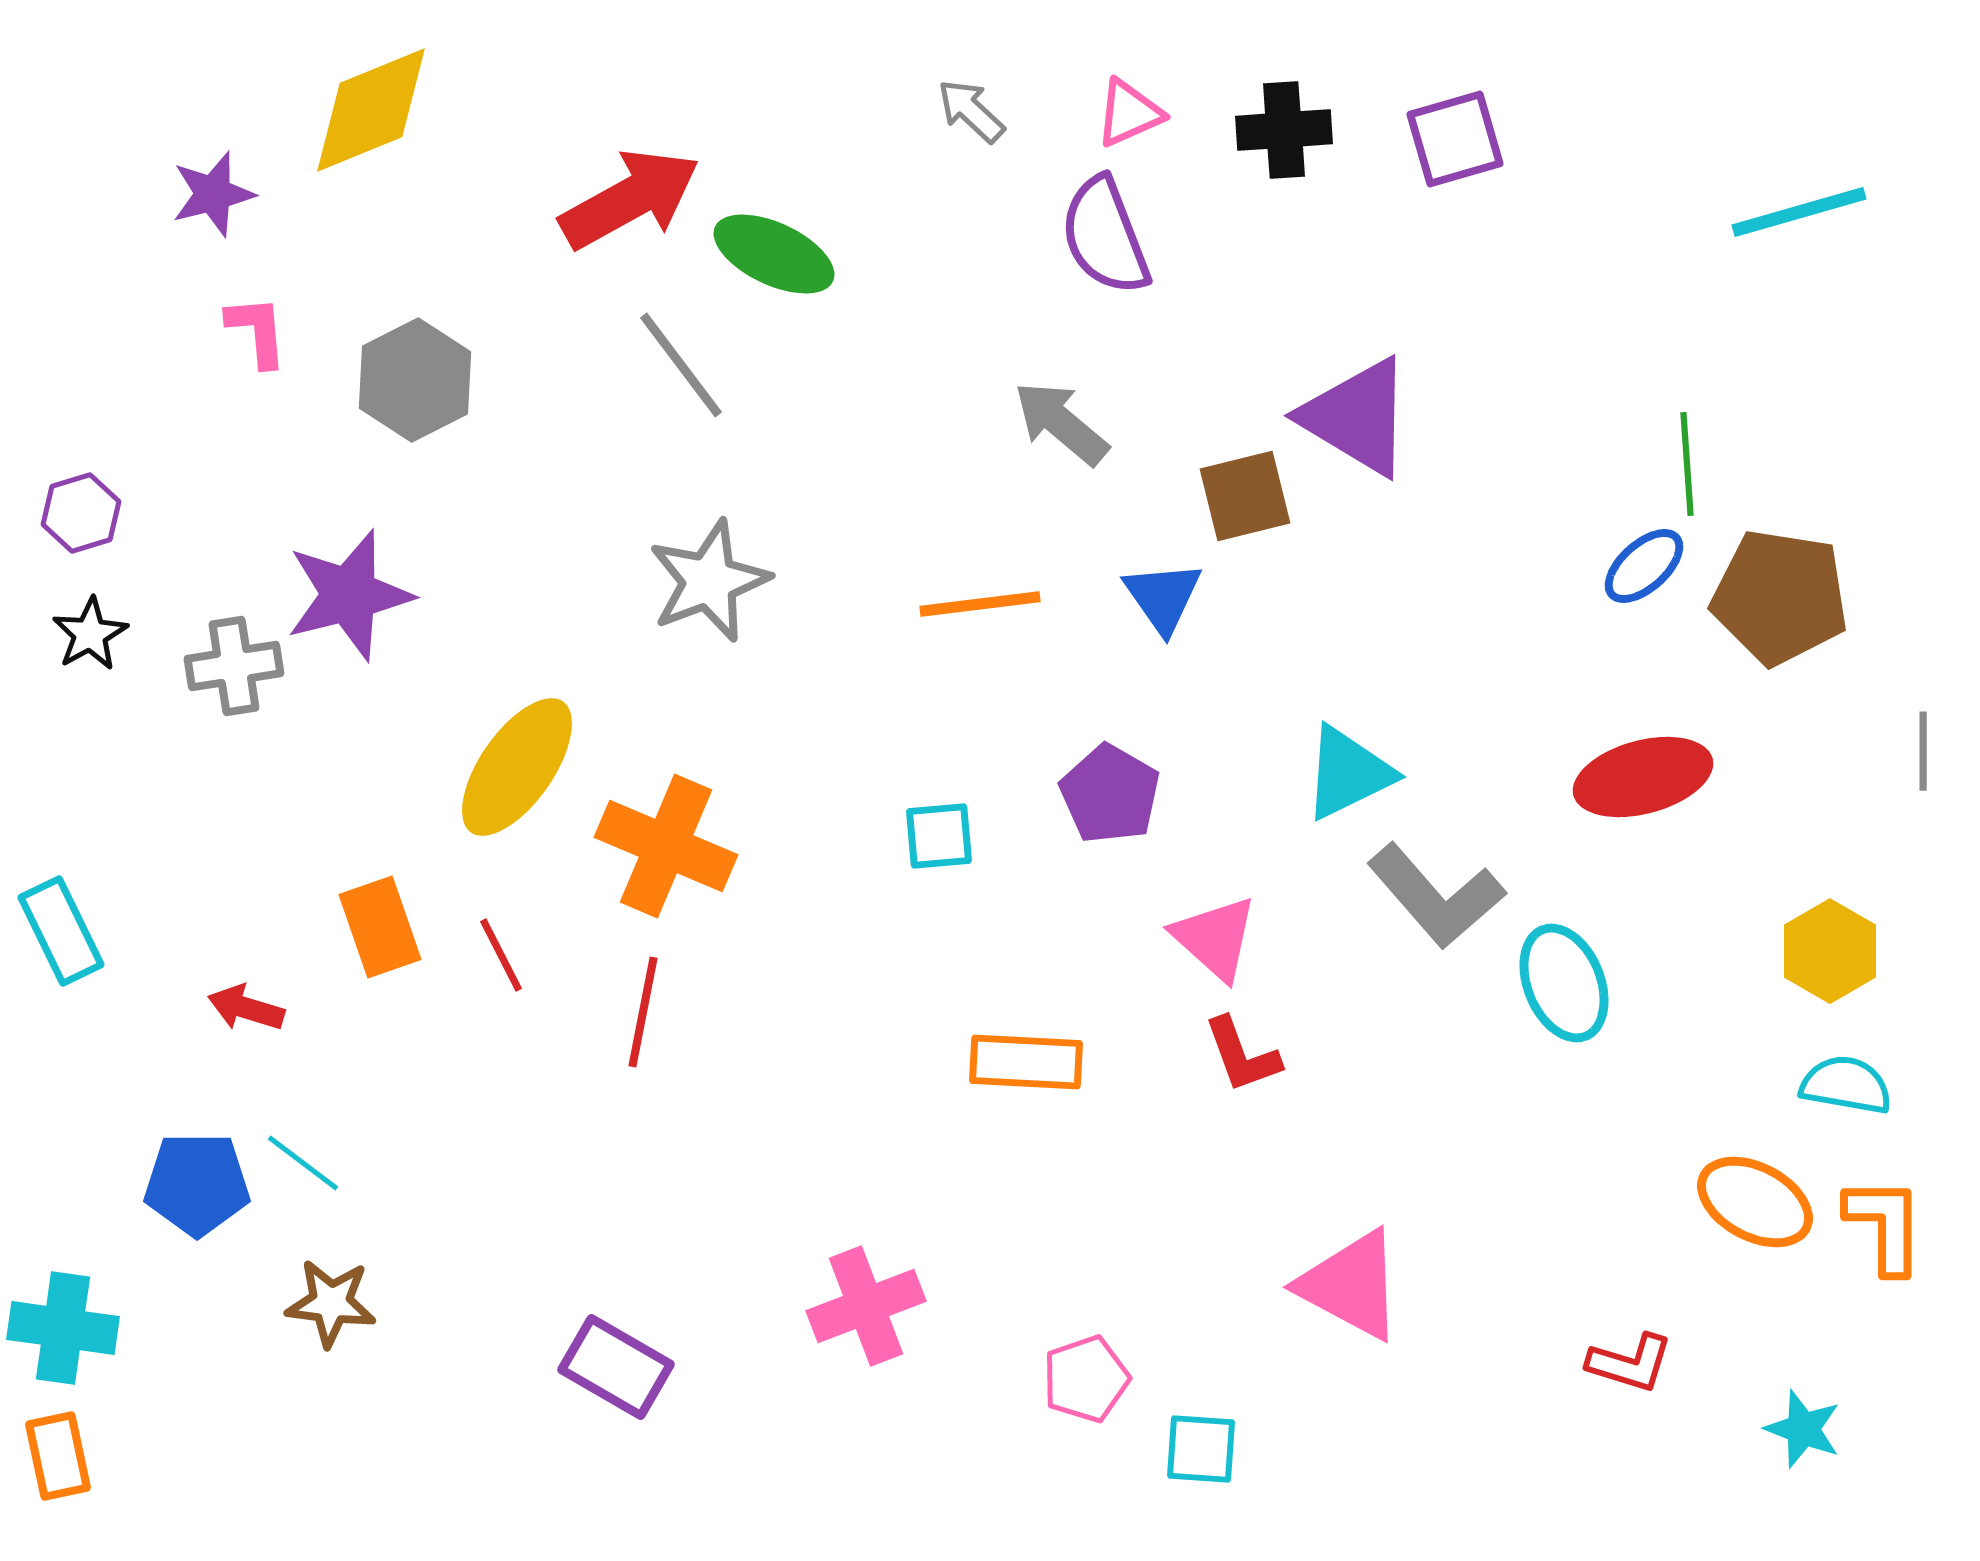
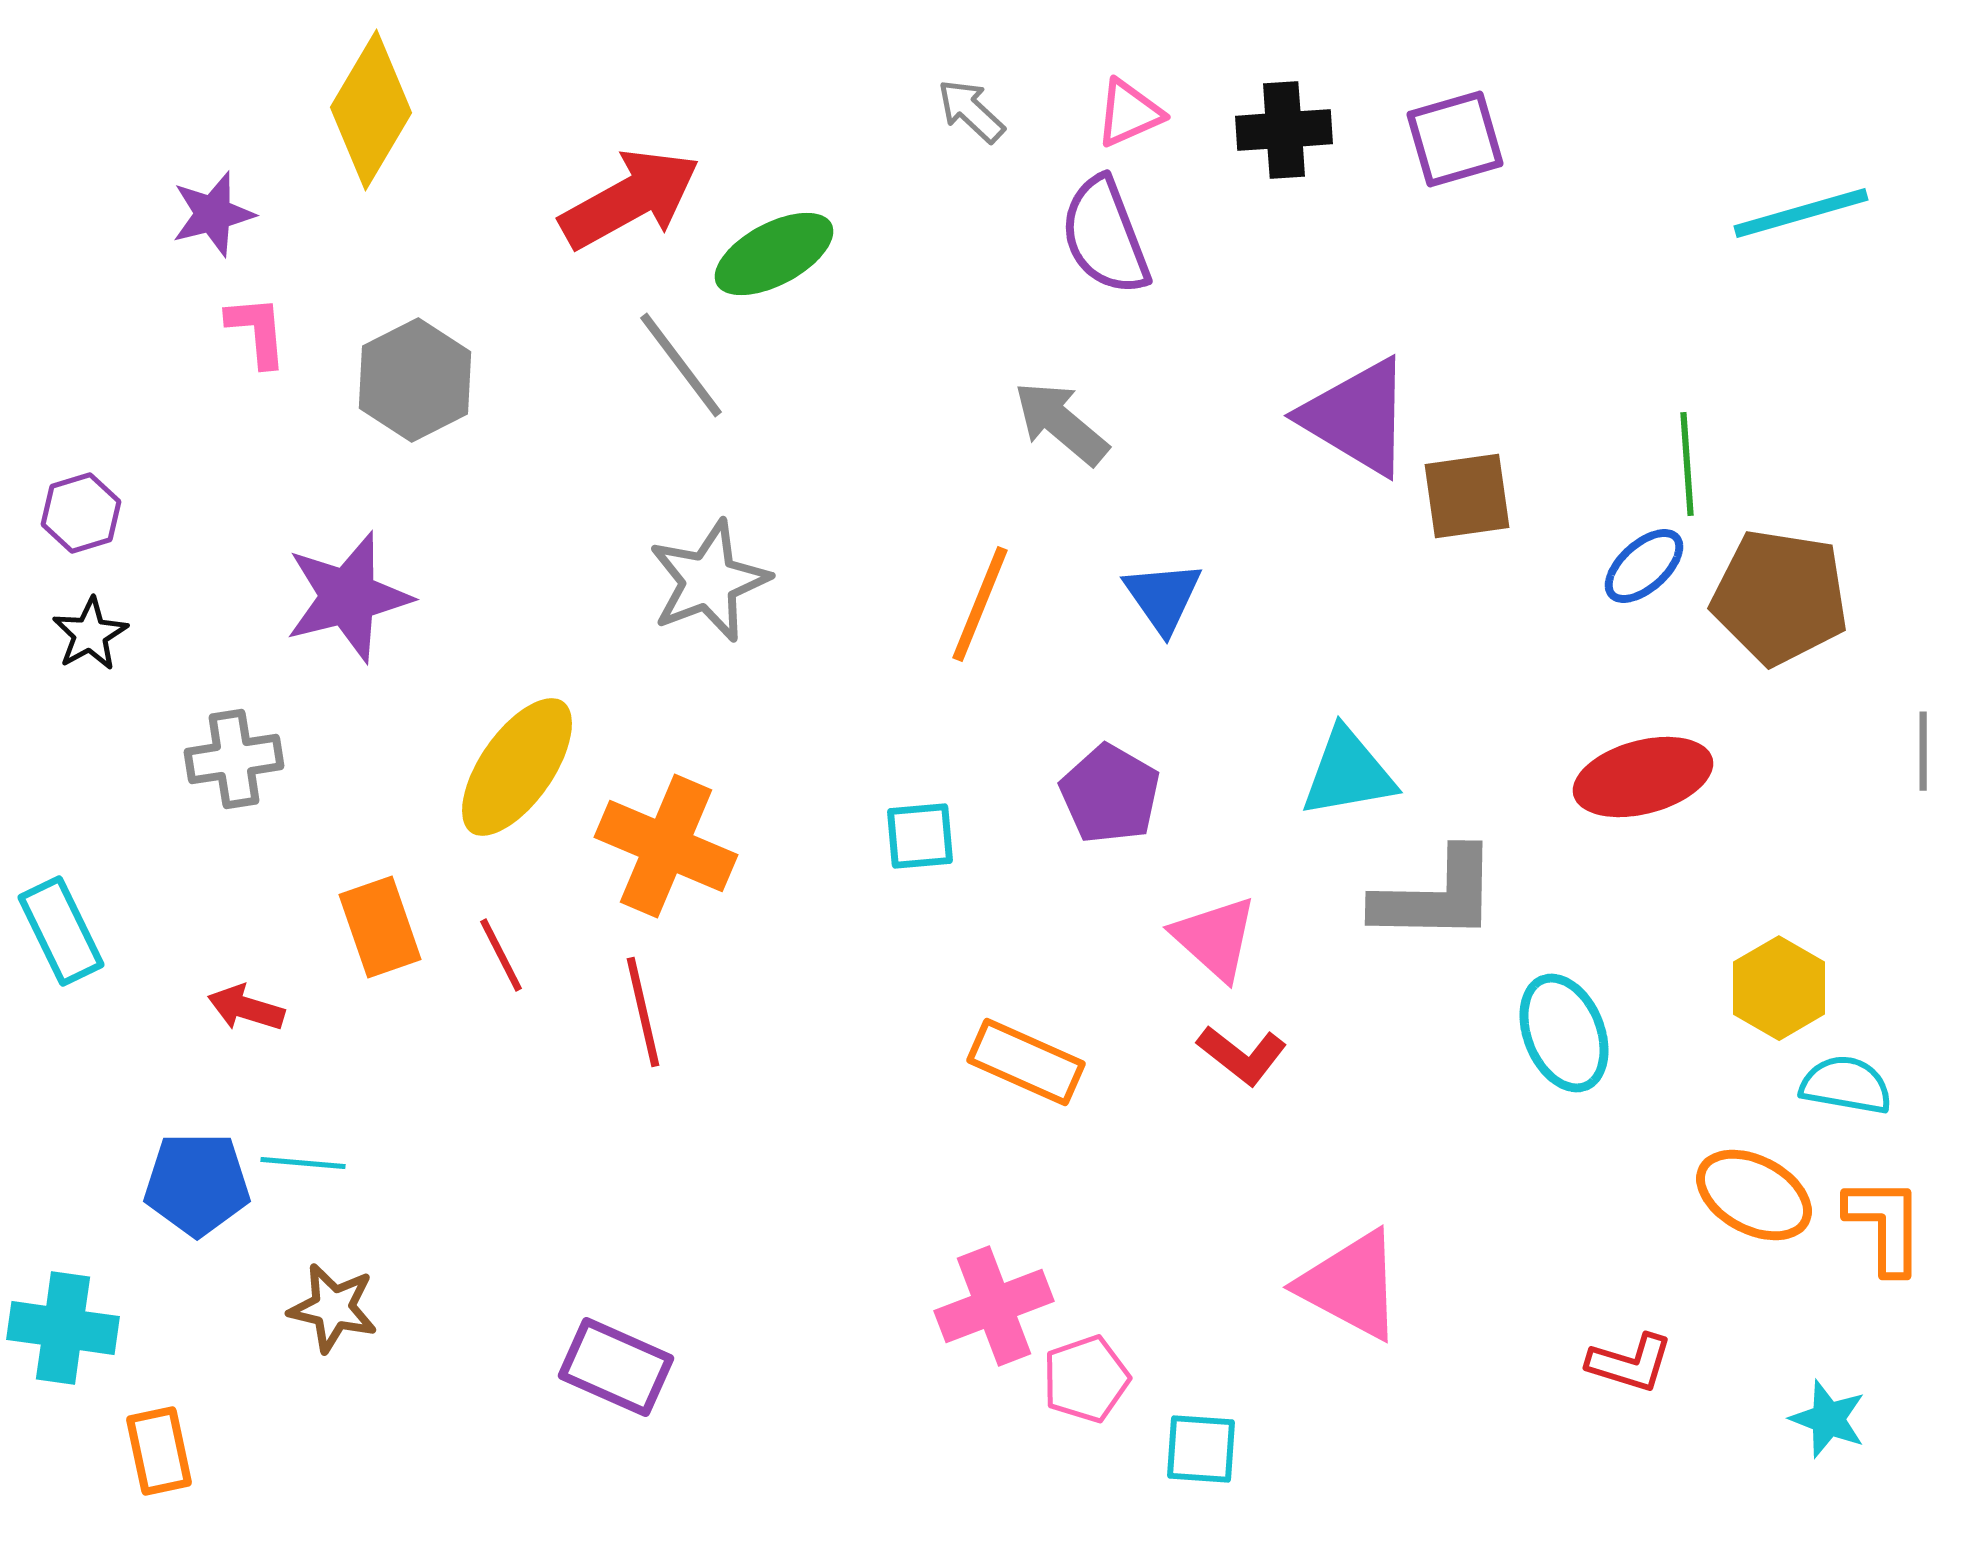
yellow diamond at (371, 110): rotated 37 degrees counterclockwise
purple star at (213, 194): moved 20 px down
cyan line at (1799, 212): moved 2 px right, 1 px down
green ellipse at (774, 254): rotated 53 degrees counterclockwise
brown square at (1245, 496): moved 222 px right; rotated 6 degrees clockwise
purple star at (349, 595): moved 1 px left, 2 px down
orange line at (980, 604): rotated 61 degrees counterclockwise
gray cross at (234, 666): moved 93 px down
cyan triangle at (1348, 773): rotated 16 degrees clockwise
cyan square at (939, 836): moved 19 px left
gray L-shape at (1436, 896): rotated 48 degrees counterclockwise
yellow hexagon at (1830, 951): moved 51 px left, 37 px down
cyan ellipse at (1564, 983): moved 50 px down
red line at (643, 1012): rotated 24 degrees counterclockwise
red L-shape at (1242, 1055): rotated 32 degrees counterclockwise
orange rectangle at (1026, 1062): rotated 21 degrees clockwise
cyan line at (303, 1163): rotated 32 degrees counterclockwise
orange ellipse at (1755, 1202): moved 1 px left, 7 px up
brown star at (331, 1303): moved 2 px right, 5 px down; rotated 6 degrees clockwise
pink cross at (866, 1306): moved 128 px right
purple rectangle at (616, 1367): rotated 6 degrees counterclockwise
cyan star at (1803, 1429): moved 25 px right, 10 px up
orange rectangle at (58, 1456): moved 101 px right, 5 px up
